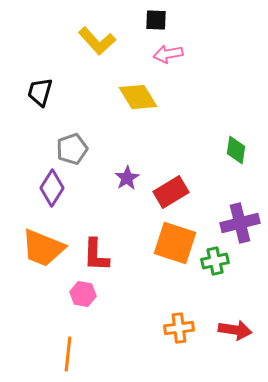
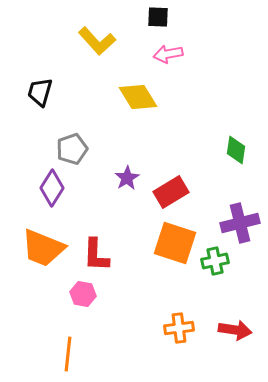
black square: moved 2 px right, 3 px up
